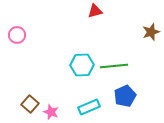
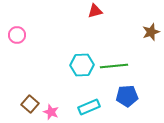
blue pentagon: moved 2 px right; rotated 20 degrees clockwise
